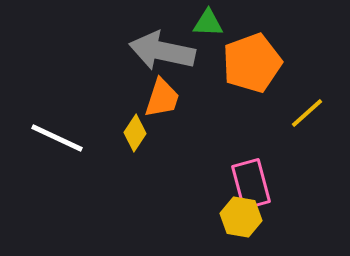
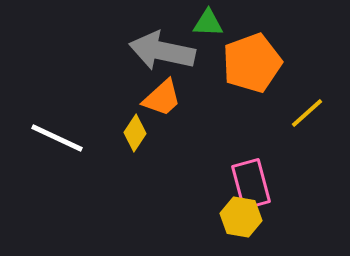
orange trapezoid: rotated 30 degrees clockwise
